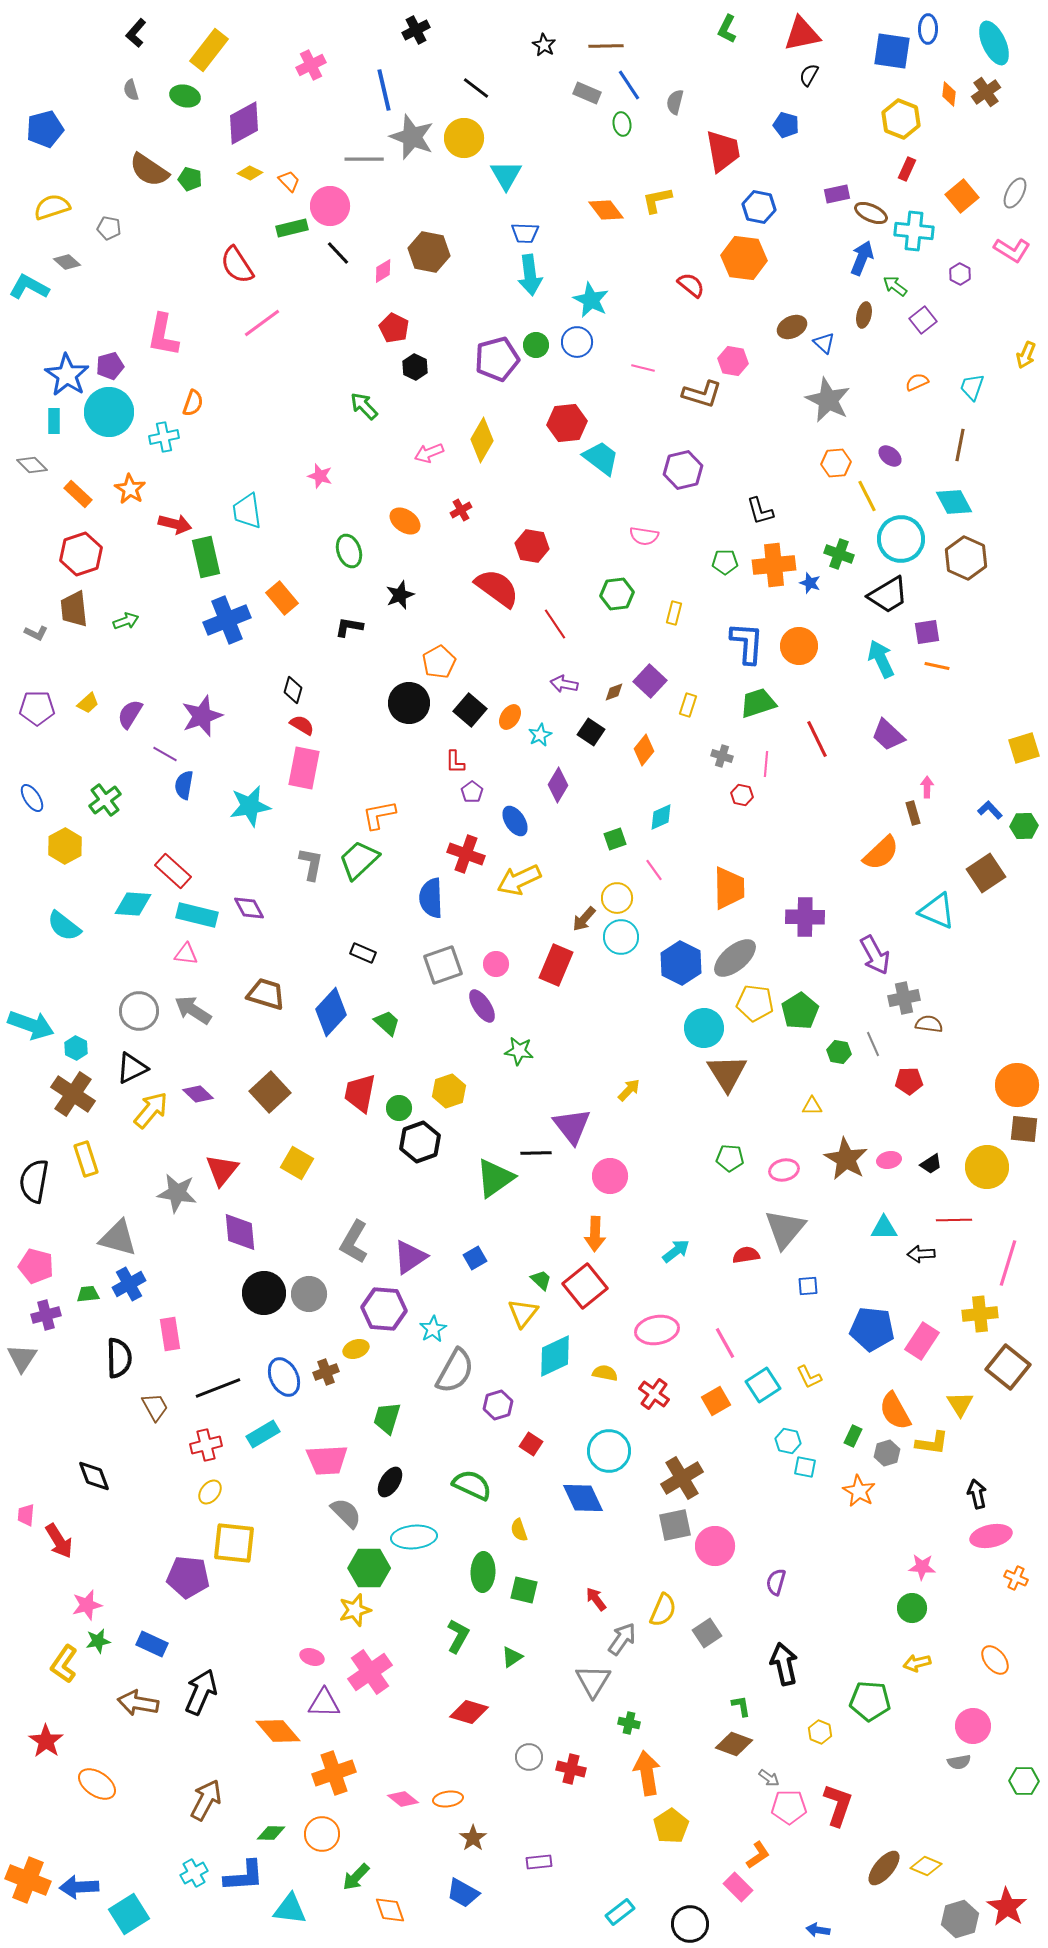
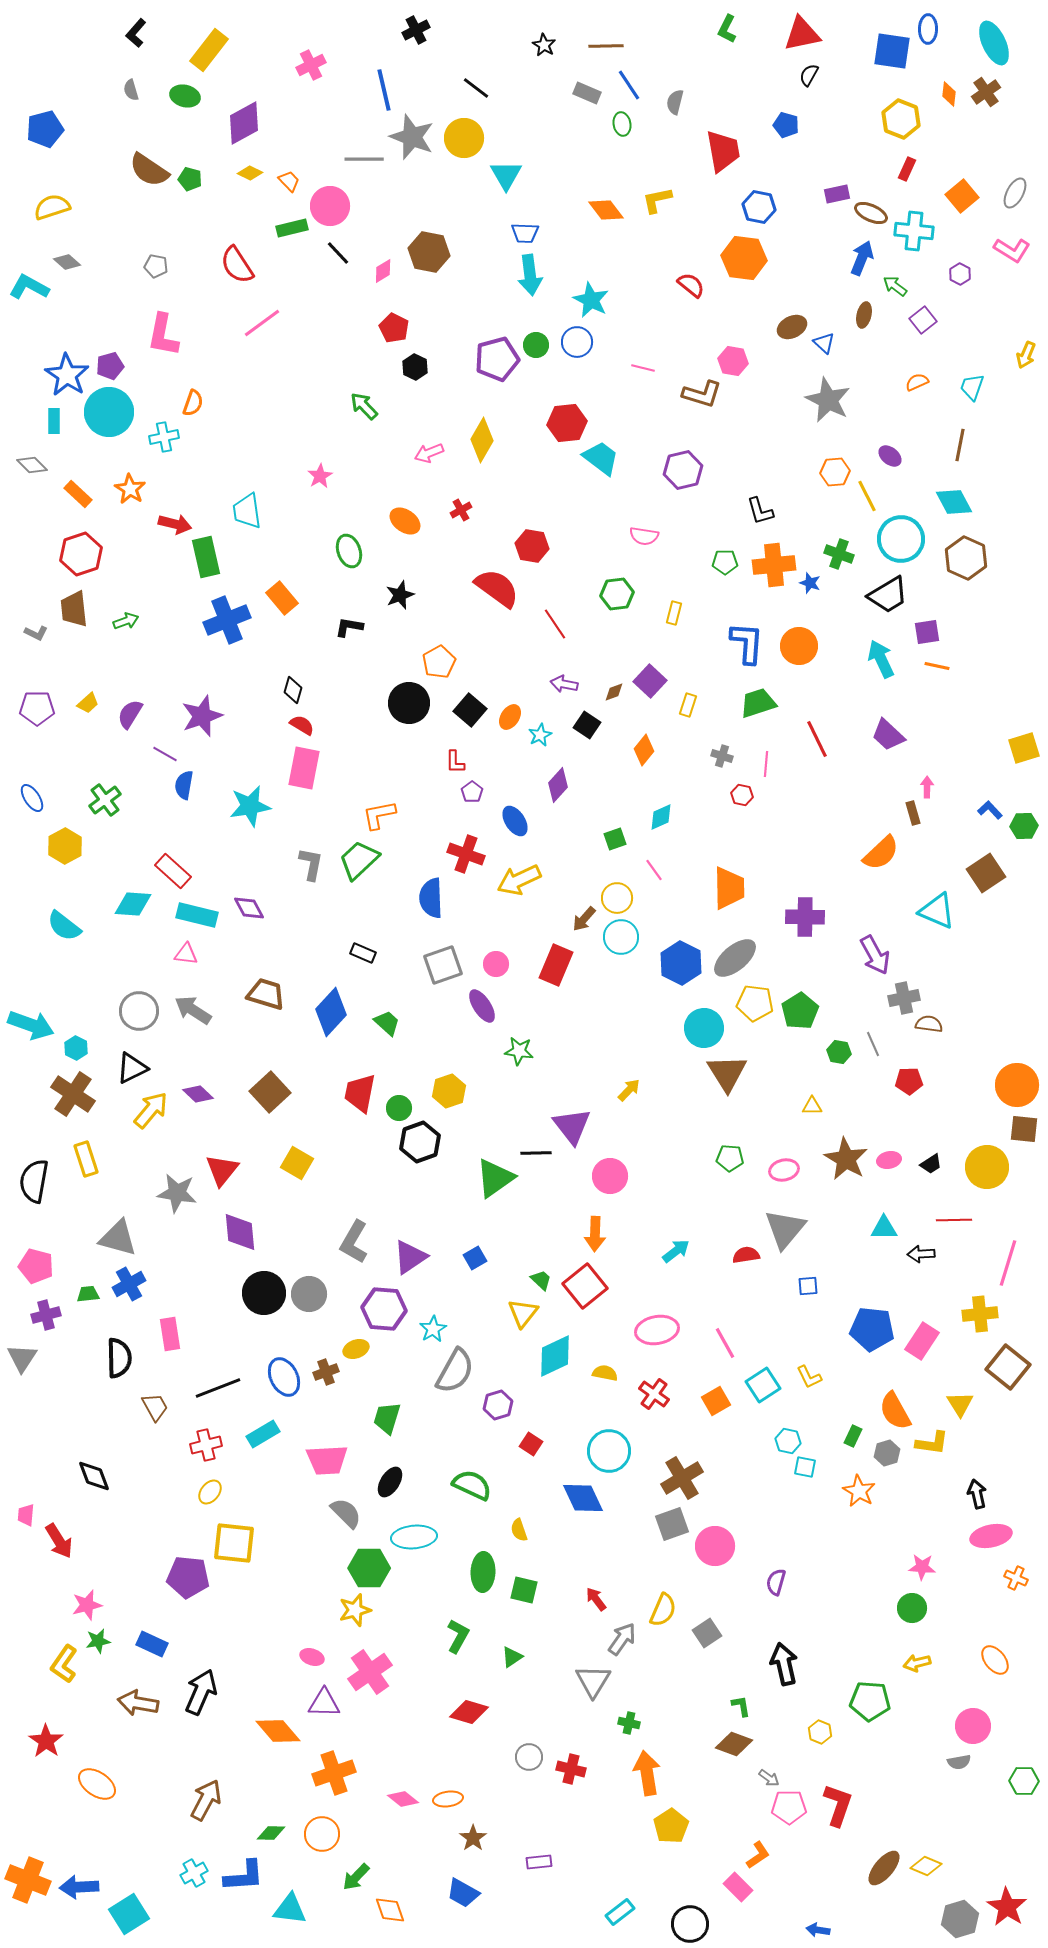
gray pentagon at (109, 228): moved 47 px right, 38 px down
orange hexagon at (836, 463): moved 1 px left, 9 px down
pink star at (320, 476): rotated 25 degrees clockwise
black square at (591, 732): moved 4 px left, 7 px up
purple diamond at (558, 785): rotated 12 degrees clockwise
gray square at (675, 1525): moved 3 px left, 1 px up; rotated 8 degrees counterclockwise
